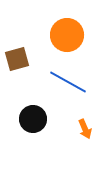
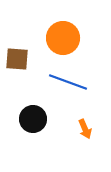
orange circle: moved 4 px left, 3 px down
brown square: rotated 20 degrees clockwise
blue line: rotated 9 degrees counterclockwise
